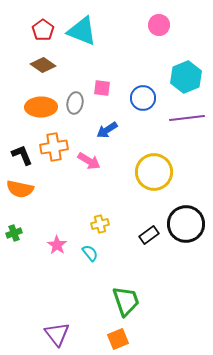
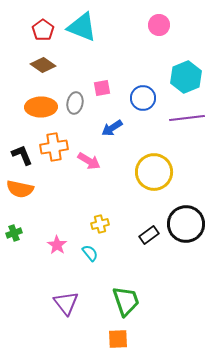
cyan triangle: moved 4 px up
pink square: rotated 18 degrees counterclockwise
blue arrow: moved 5 px right, 2 px up
purple triangle: moved 9 px right, 31 px up
orange square: rotated 20 degrees clockwise
